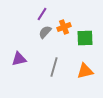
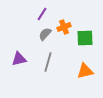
gray semicircle: moved 2 px down
gray line: moved 6 px left, 5 px up
